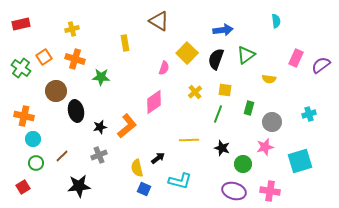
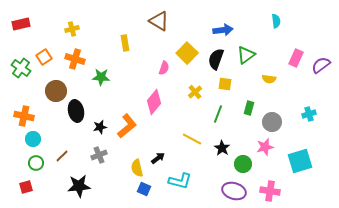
yellow square at (225, 90): moved 6 px up
pink diamond at (154, 102): rotated 15 degrees counterclockwise
yellow line at (189, 140): moved 3 px right, 1 px up; rotated 30 degrees clockwise
black star at (222, 148): rotated 14 degrees clockwise
red square at (23, 187): moved 3 px right; rotated 16 degrees clockwise
